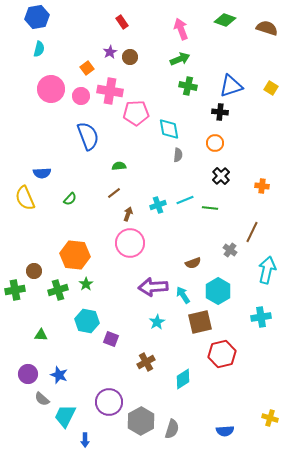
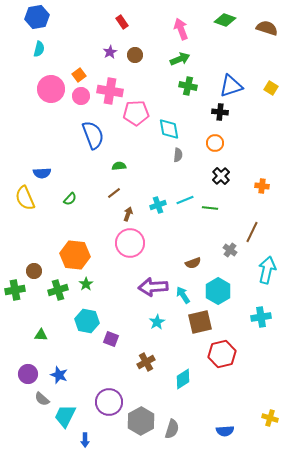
brown circle at (130, 57): moved 5 px right, 2 px up
orange square at (87, 68): moved 8 px left, 7 px down
blue semicircle at (88, 136): moved 5 px right, 1 px up
